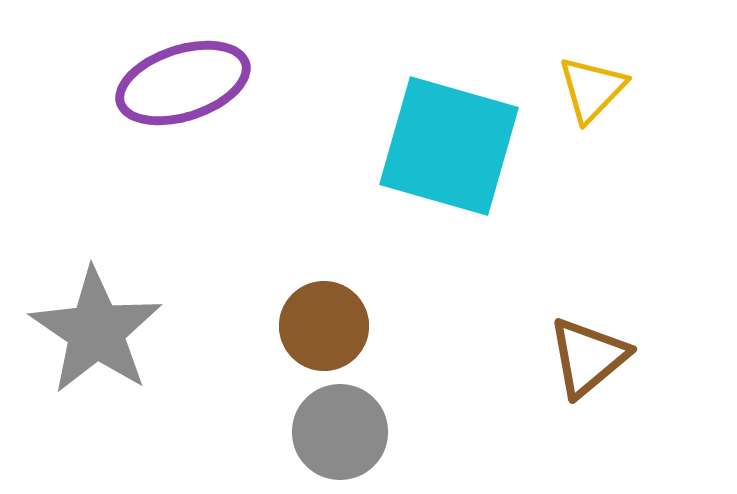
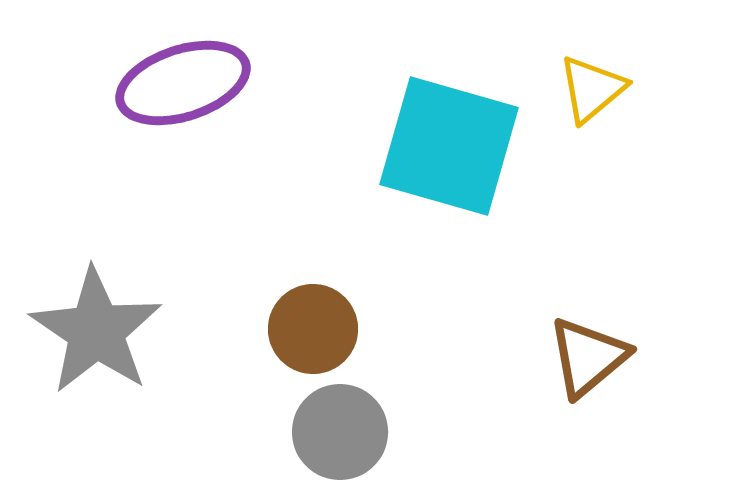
yellow triangle: rotated 6 degrees clockwise
brown circle: moved 11 px left, 3 px down
